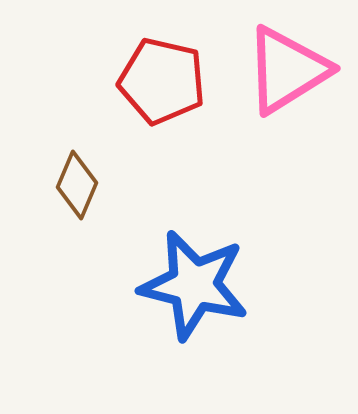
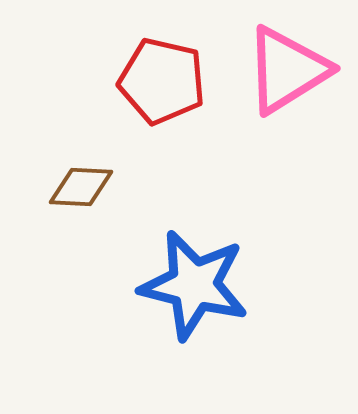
brown diamond: moved 4 px right, 2 px down; rotated 70 degrees clockwise
